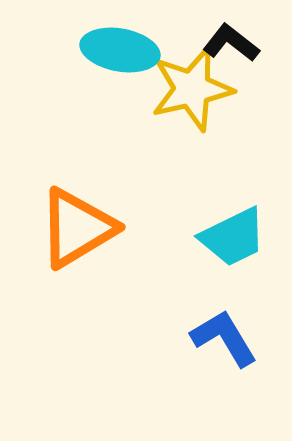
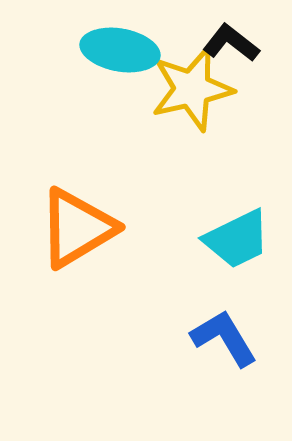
cyan trapezoid: moved 4 px right, 2 px down
